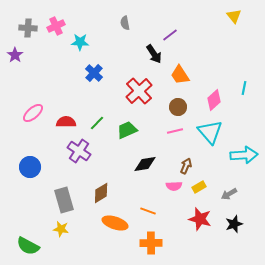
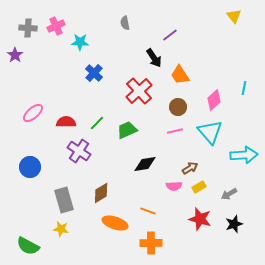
black arrow: moved 4 px down
brown arrow: moved 4 px right, 2 px down; rotated 35 degrees clockwise
